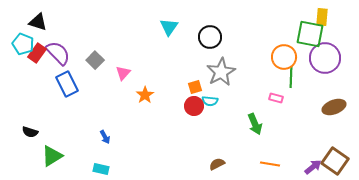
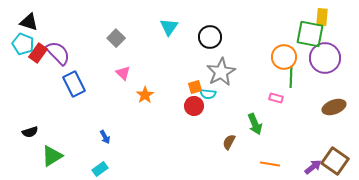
black triangle: moved 9 px left
red rectangle: moved 1 px right
gray square: moved 21 px right, 22 px up
pink triangle: rotated 28 degrees counterclockwise
blue rectangle: moved 7 px right
cyan semicircle: moved 2 px left, 7 px up
black semicircle: rotated 35 degrees counterclockwise
brown semicircle: moved 12 px right, 22 px up; rotated 35 degrees counterclockwise
cyan rectangle: moved 1 px left; rotated 49 degrees counterclockwise
